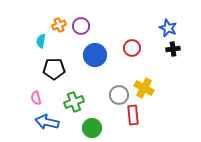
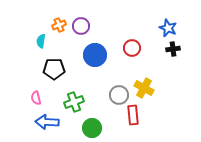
blue arrow: rotated 10 degrees counterclockwise
